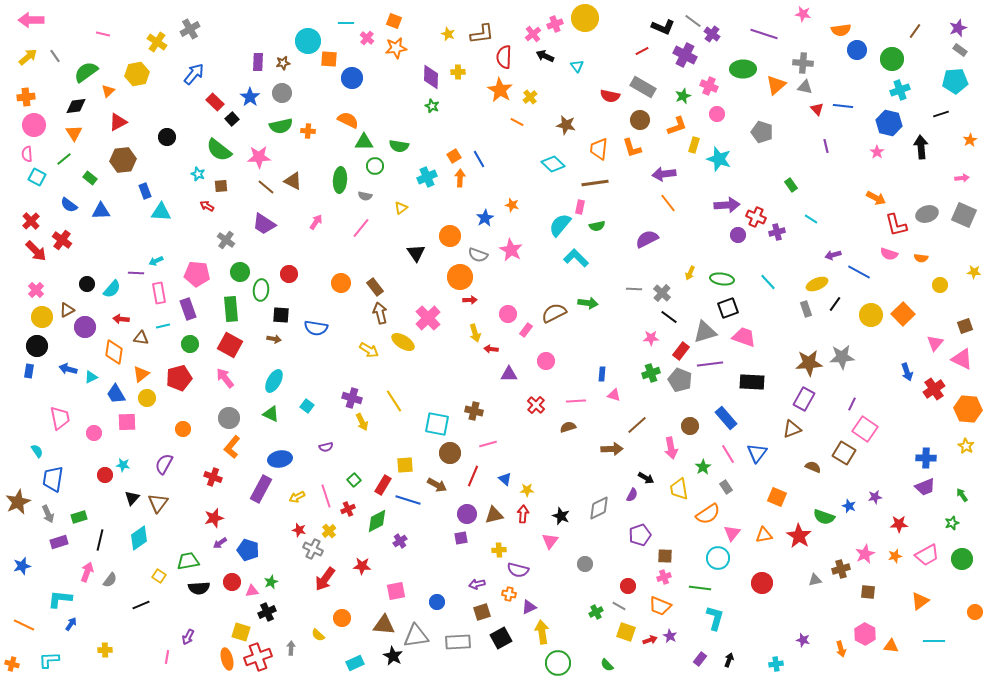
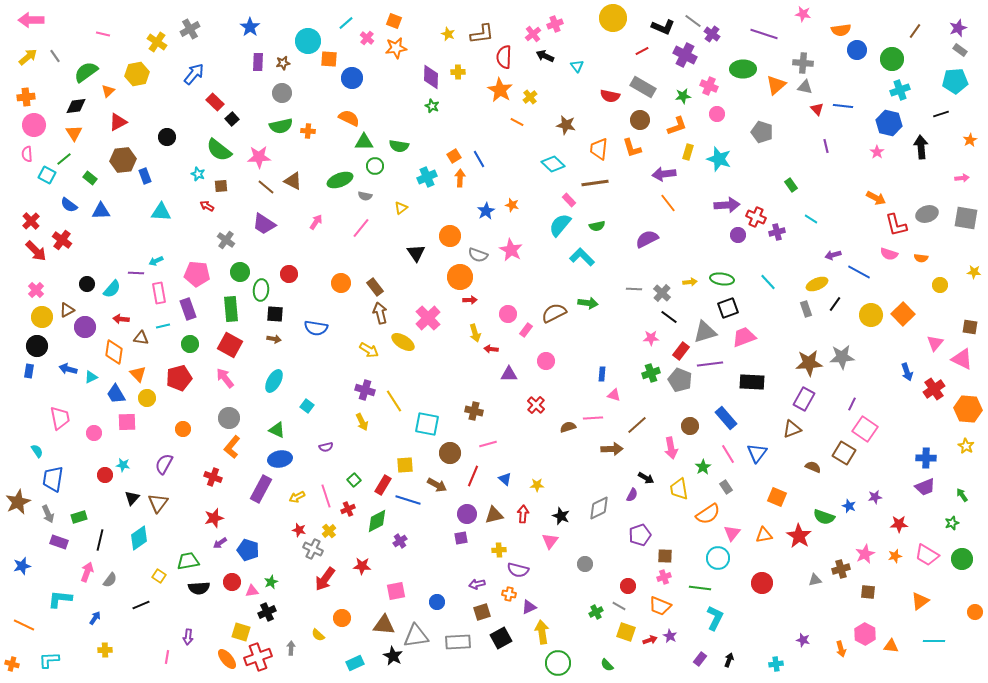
yellow circle at (585, 18): moved 28 px right
cyan line at (346, 23): rotated 42 degrees counterclockwise
green star at (683, 96): rotated 14 degrees clockwise
blue star at (250, 97): moved 70 px up
orange semicircle at (348, 120): moved 1 px right, 2 px up
yellow rectangle at (694, 145): moved 6 px left, 7 px down
cyan square at (37, 177): moved 10 px right, 2 px up
green ellipse at (340, 180): rotated 65 degrees clockwise
blue rectangle at (145, 191): moved 15 px up
pink rectangle at (580, 207): moved 11 px left, 7 px up; rotated 56 degrees counterclockwise
gray square at (964, 215): moved 2 px right, 3 px down; rotated 15 degrees counterclockwise
blue star at (485, 218): moved 1 px right, 7 px up
cyan L-shape at (576, 258): moved 6 px right, 1 px up
yellow arrow at (690, 273): moved 9 px down; rotated 120 degrees counterclockwise
black square at (281, 315): moved 6 px left, 1 px up
brown square at (965, 326): moved 5 px right, 1 px down; rotated 28 degrees clockwise
pink trapezoid at (744, 337): rotated 40 degrees counterclockwise
orange triangle at (141, 374): moved 3 px left; rotated 36 degrees counterclockwise
purple cross at (352, 398): moved 13 px right, 8 px up
pink line at (576, 401): moved 17 px right, 17 px down
green triangle at (271, 414): moved 6 px right, 16 px down
cyan square at (437, 424): moved 10 px left
yellow star at (527, 490): moved 10 px right, 5 px up
purple rectangle at (59, 542): rotated 36 degrees clockwise
pink trapezoid at (927, 555): rotated 60 degrees clockwise
cyan L-shape at (715, 618): rotated 10 degrees clockwise
blue arrow at (71, 624): moved 24 px right, 6 px up
purple arrow at (188, 637): rotated 21 degrees counterclockwise
orange ellipse at (227, 659): rotated 25 degrees counterclockwise
